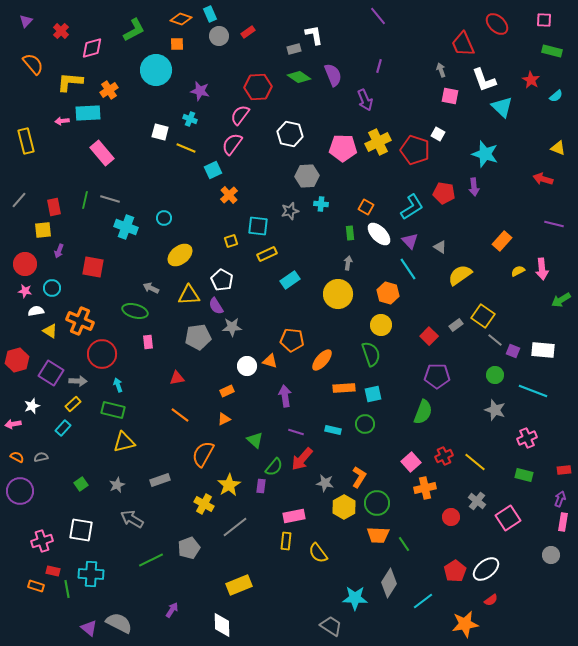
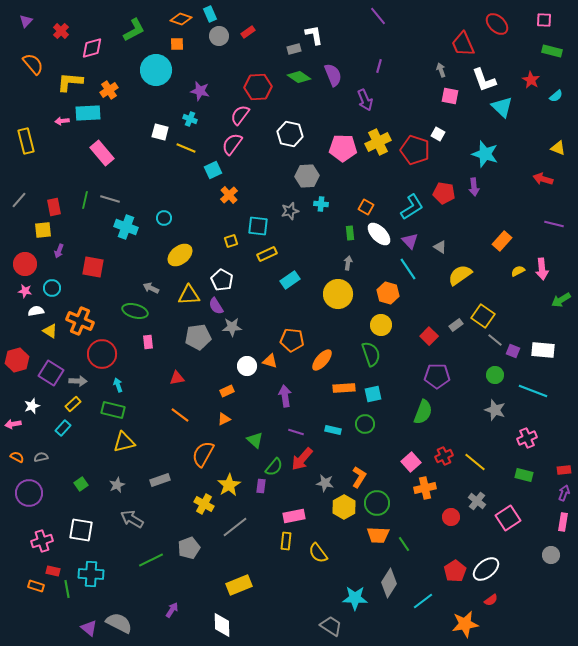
purple circle at (20, 491): moved 9 px right, 2 px down
purple arrow at (560, 499): moved 4 px right, 6 px up
